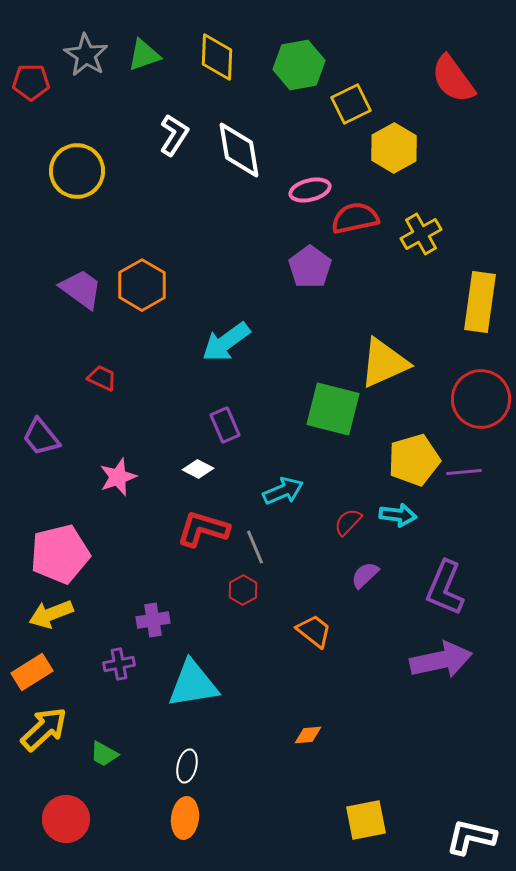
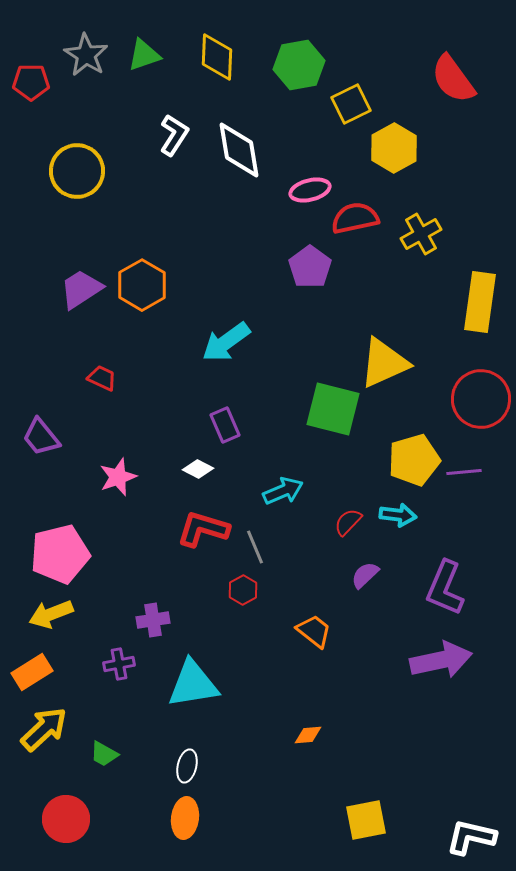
purple trapezoid at (81, 289): rotated 69 degrees counterclockwise
